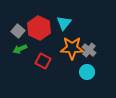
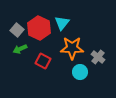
cyan triangle: moved 2 px left
gray square: moved 1 px left, 1 px up
gray cross: moved 9 px right, 7 px down
cyan circle: moved 7 px left
